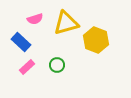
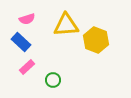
pink semicircle: moved 8 px left
yellow triangle: moved 2 px down; rotated 12 degrees clockwise
green circle: moved 4 px left, 15 px down
